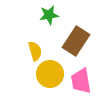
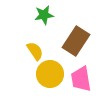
green star: moved 5 px left
yellow semicircle: rotated 18 degrees counterclockwise
pink trapezoid: moved 2 px up
